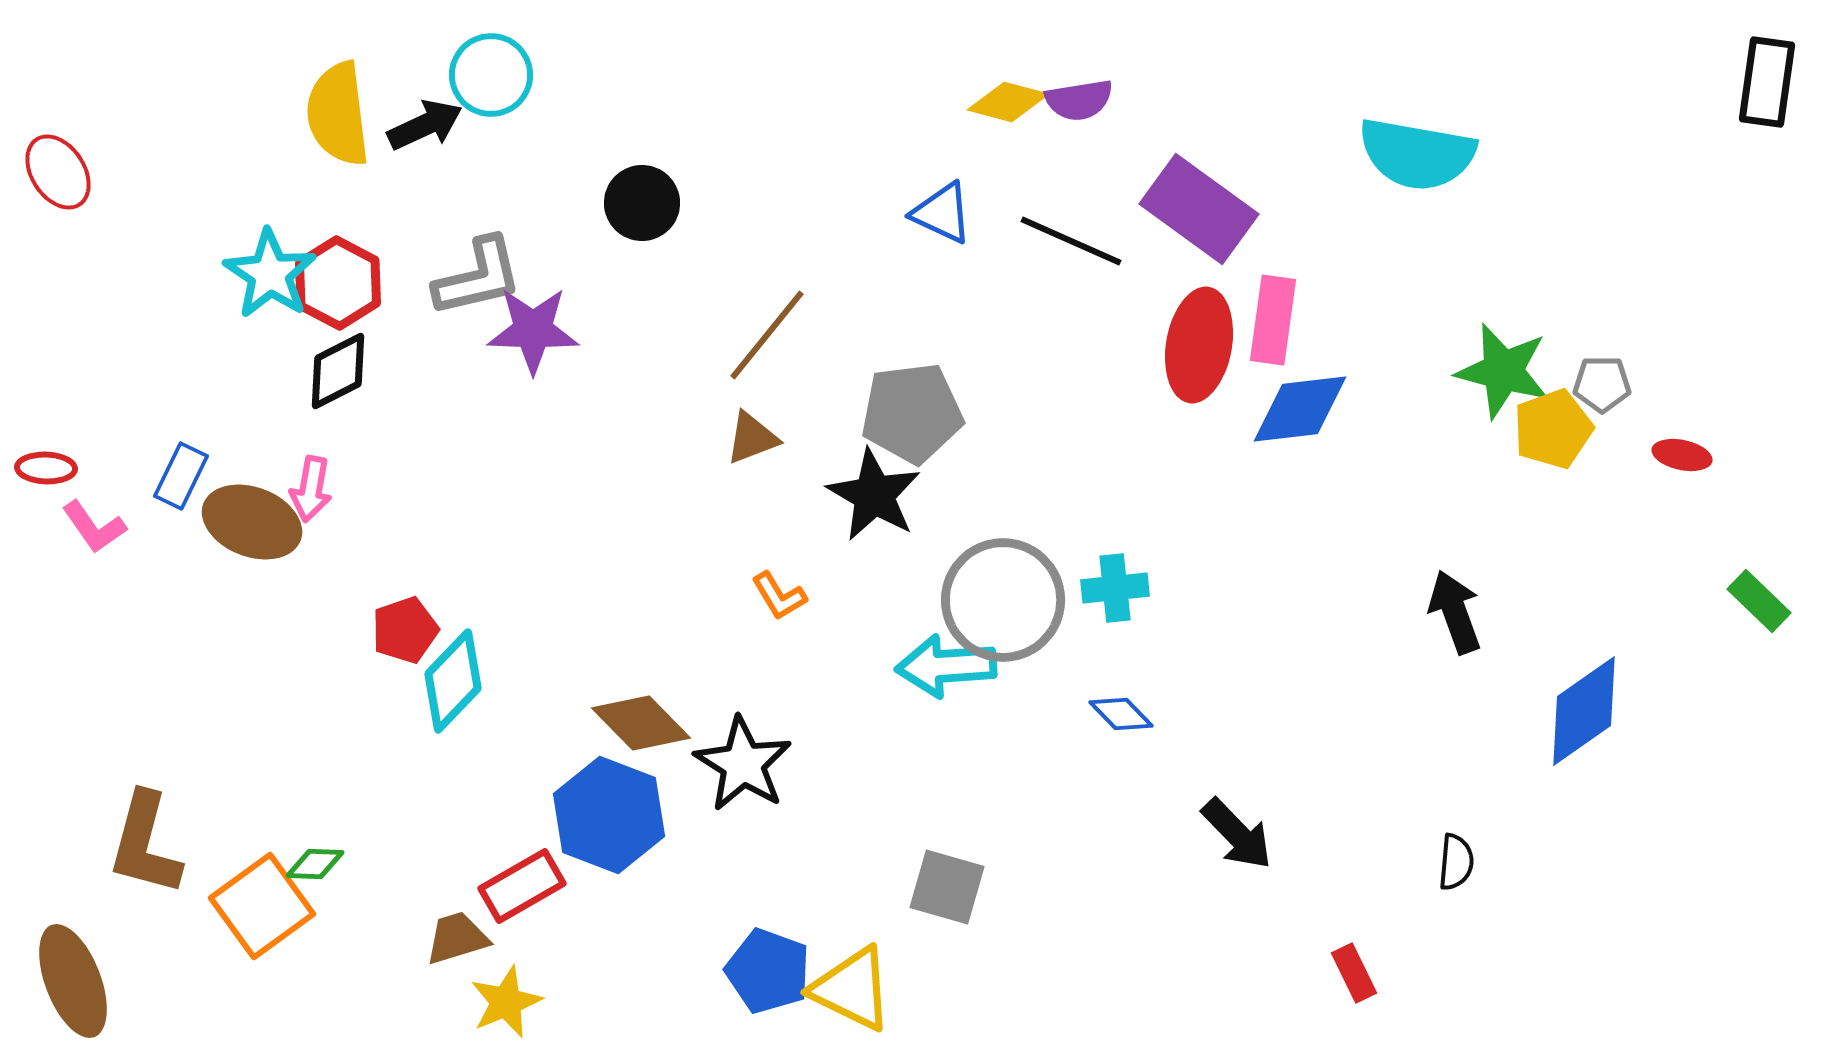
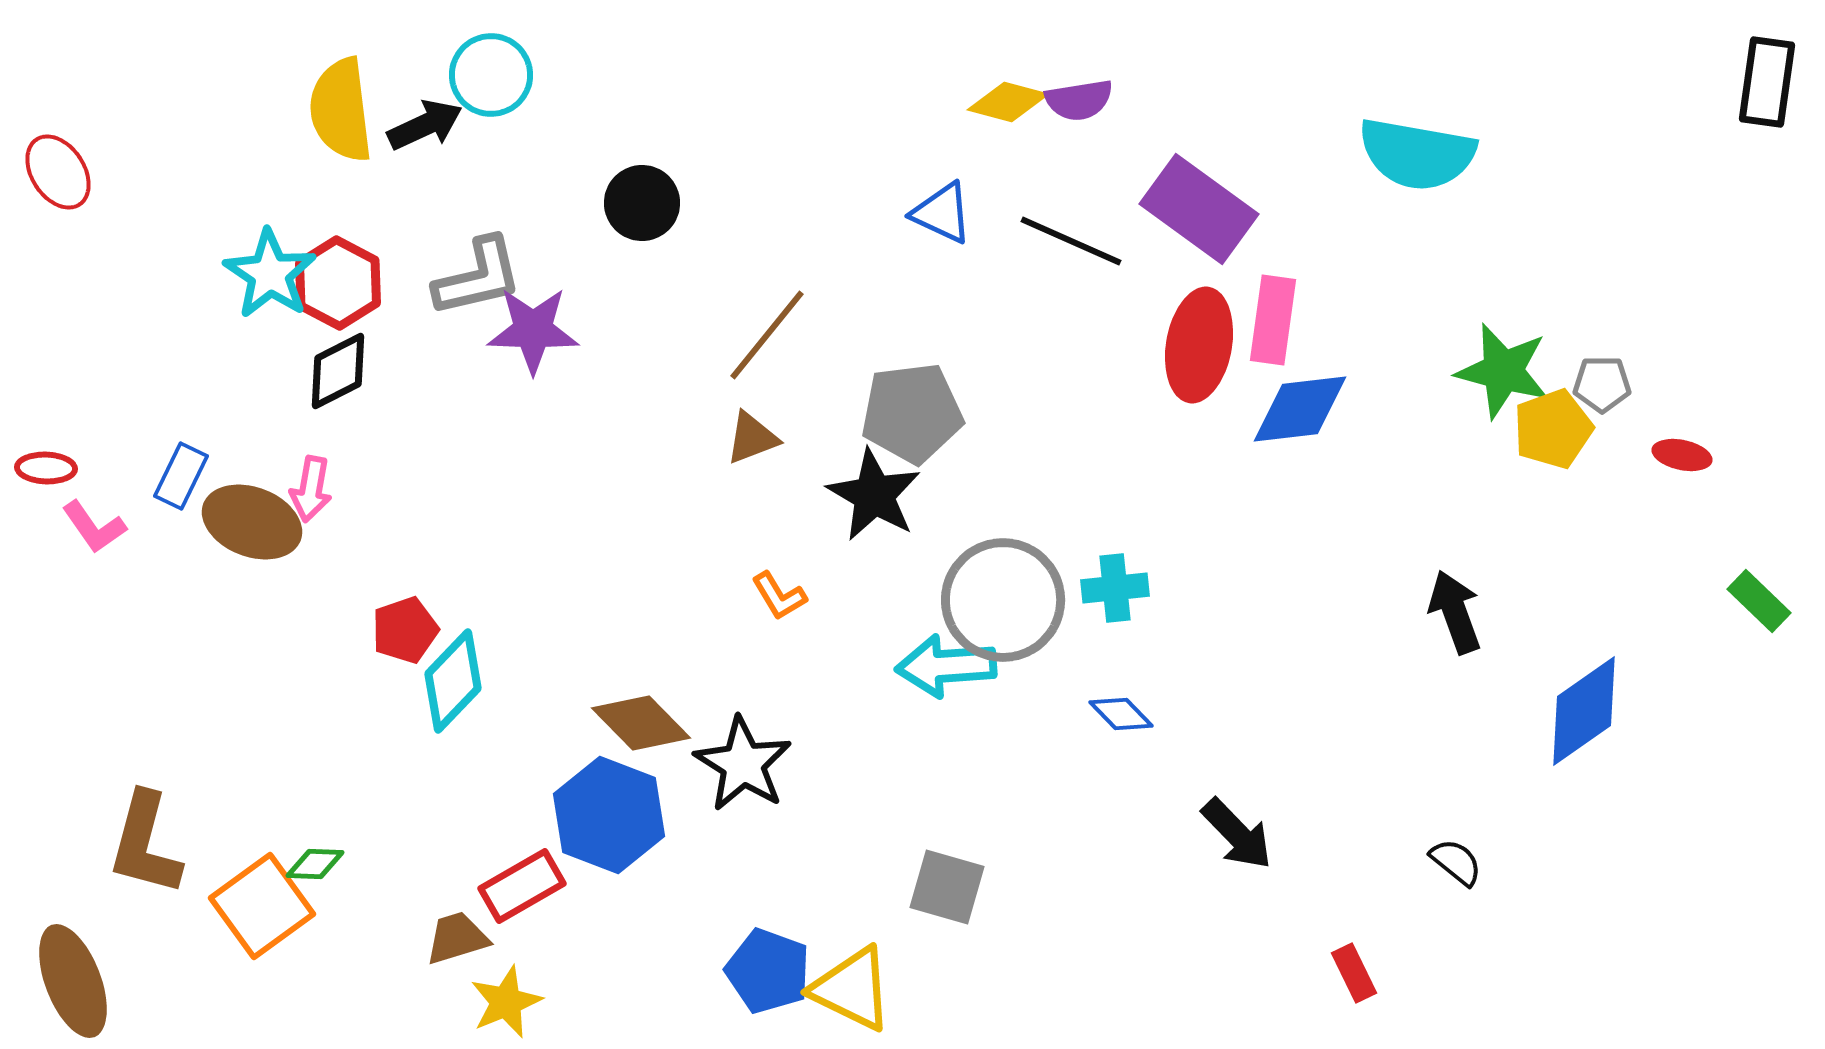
yellow semicircle at (338, 114): moved 3 px right, 4 px up
black semicircle at (1456, 862): rotated 56 degrees counterclockwise
